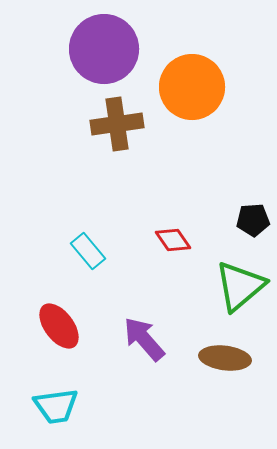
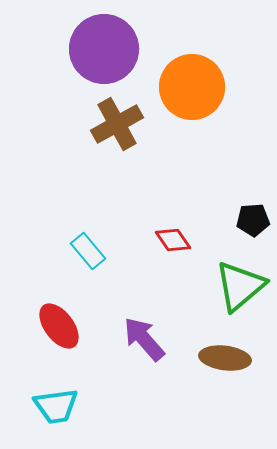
brown cross: rotated 21 degrees counterclockwise
